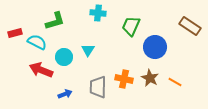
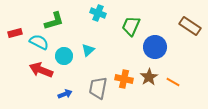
cyan cross: rotated 14 degrees clockwise
green L-shape: moved 1 px left
cyan semicircle: moved 2 px right
cyan triangle: rotated 16 degrees clockwise
cyan circle: moved 1 px up
brown star: moved 1 px left, 1 px up; rotated 12 degrees clockwise
orange line: moved 2 px left
gray trapezoid: moved 1 px down; rotated 10 degrees clockwise
